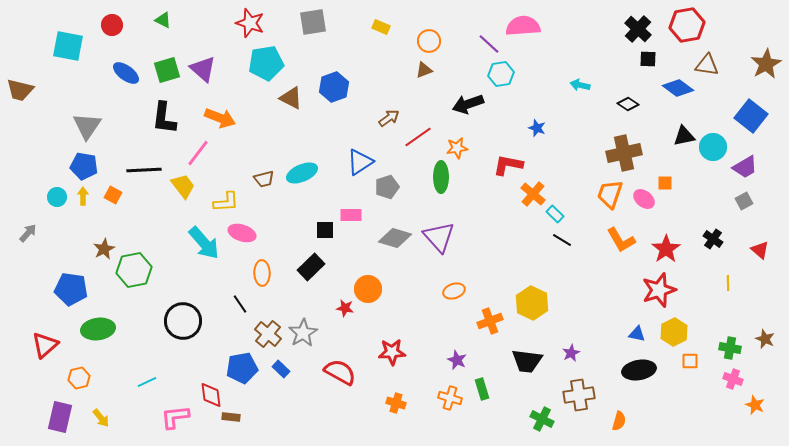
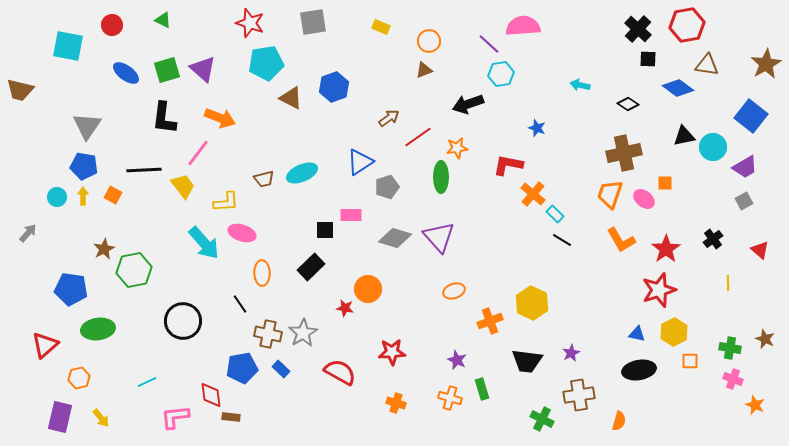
black cross at (713, 239): rotated 18 degrees clockwise
brown cross at (268, 334): rotated 28 degrees counterclockwise
